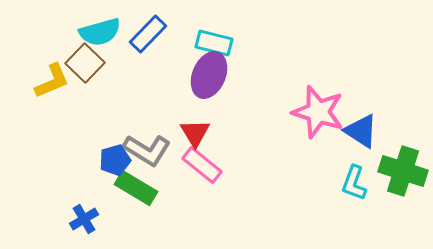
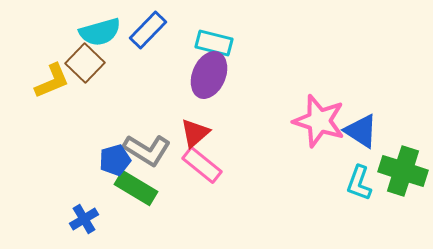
blue rectangle: moved 4 px up
pink star: moved 1 px right, 9 px down
red triangle: rotated 20 degrees clockwise
cyan L-shape: moved 5 px right
